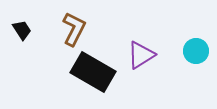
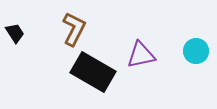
black trapezoid: moved 7 px left, 3 px down
purple triangle: rotated 20 degrees clockwise
